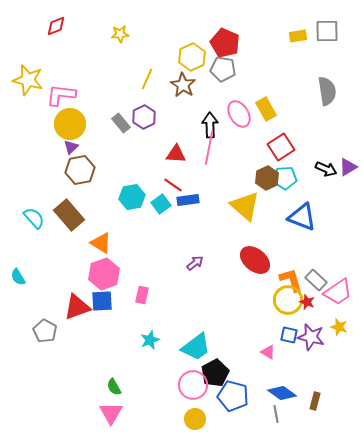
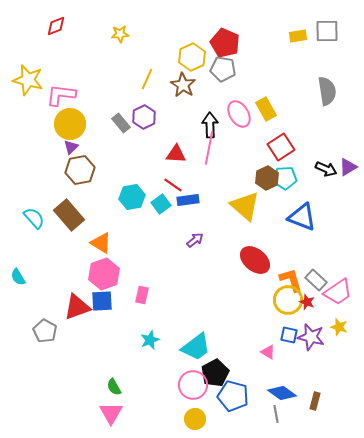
purple arrow at (195, 263): moved 23 px up
